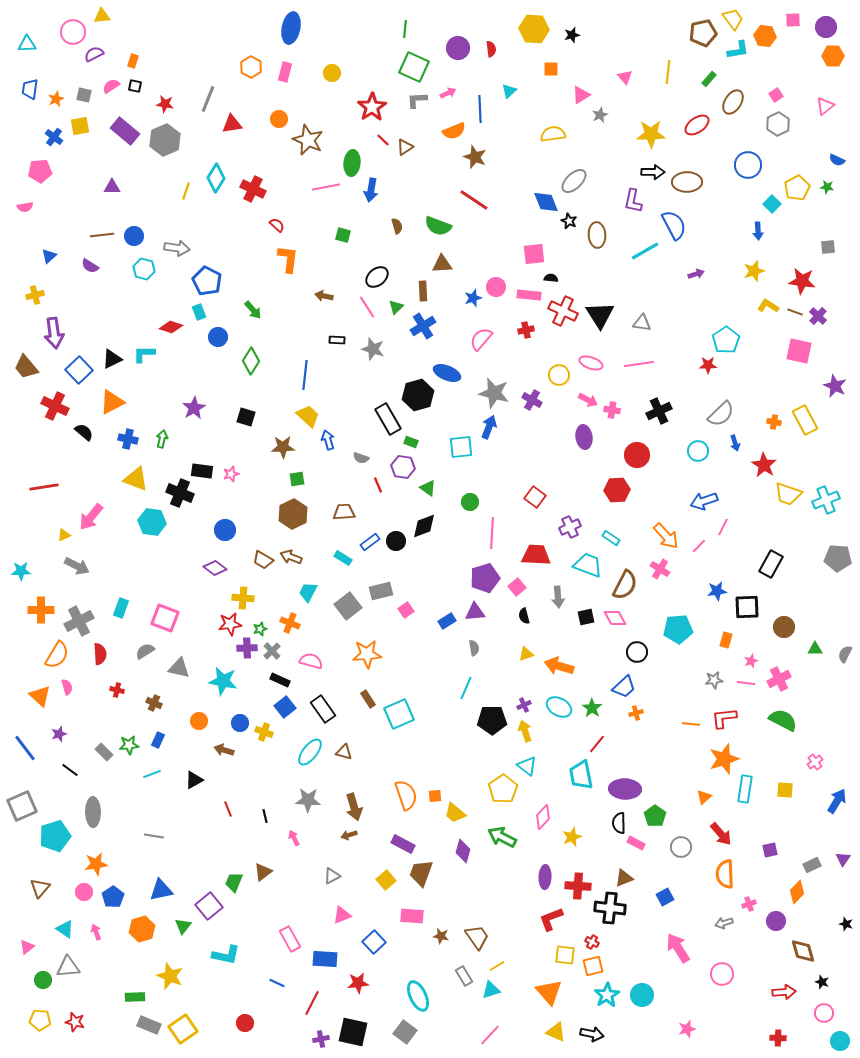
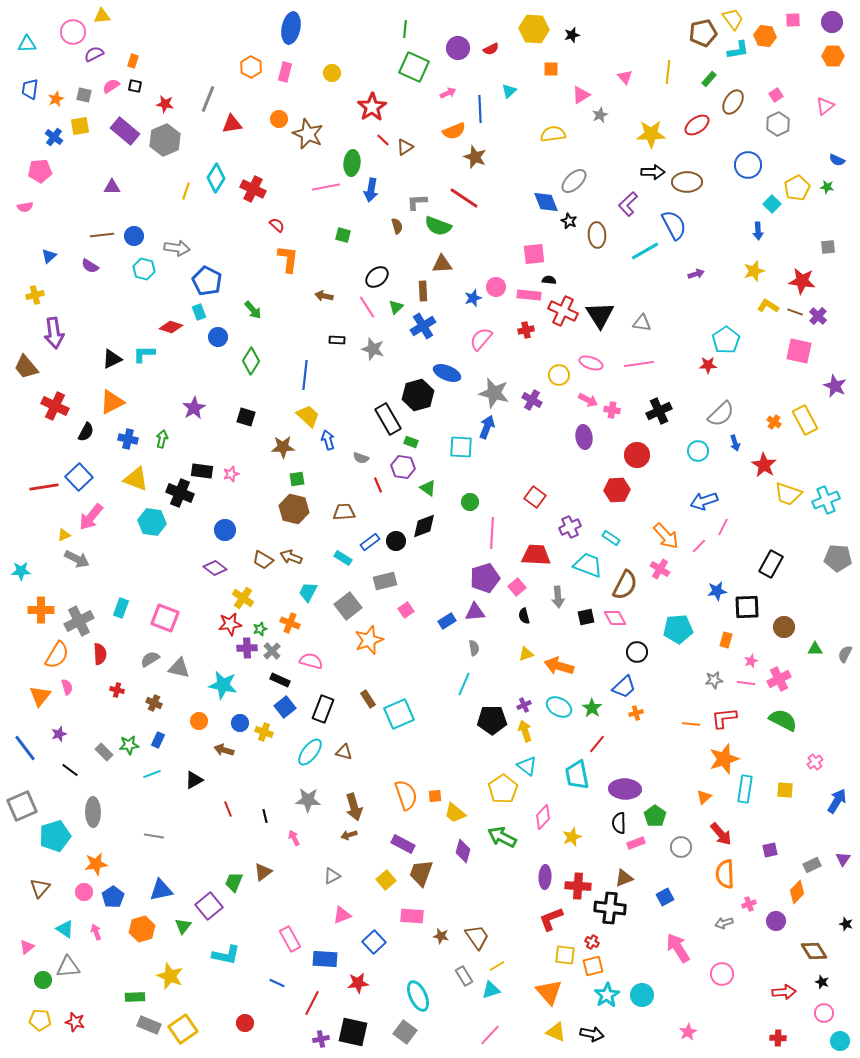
purple circle at (826, 27): moved 6 px right, 5 px up
red semicircle at (491, 49): rotated 70 degrees clockwise
gray L-shape at (417, 100): moved 102 px down
brown star at (308, 140): moved 6 px up
red line at (474, 200): moved 10 px left, 2 px up
purple L-shape at (633, 201): moved 5 px left, 3 px down; rotated 35 degrees clockwise
black semicircle at (551, 278): moved 2 px left, 2 px down
blue square at (79, 370): moved 107 px down
orange cross at (774, 422): rotated 24 degrees clockwise
blue arrow at (489, 427): moved 2 px left
black semicircle at (84, 432): moved 2 px right; rotated 78 degrees clockwise
cyan square at (461, 447): rotated 10 degrees clockwise
brown hexagon at (293, 514): moved 1 px right, 5 px up; rotated 20 degrees counterclockwise
gray arrow at (77, 566): moved 7 px up
gray rectangle at (381, 591): moved 4 px right, 10 px up
yellow cross at (243, 598): rotated 30 degrees clockwise
gray semicircle at (145, 651): moved 5 px right, 8 px down
orange star at (367, 654): moved 2 px right, 14 px up; rotated 16 degrees counterclockwise
cyan star at (223, 681): moved 4 px down
cyan line at (466, 688): moved 2 px left, 4 px up
orange triangle at (40, 696): rotated 25 degrees clockwise
black rectangle at (323, 709): rotated 56 degrees clockwise
cyan trapezoid at (581, 775): moved 4 px left
pink rectangle at (636, 843): rotated 48 degrees counterclockwise
brown diamond at (803, 951): moved 11 px right; rotated 16 degrees counterclockwise
pink star at (687, 1029): moved 1 px right, 3 px down; rotated 12 degrees counterclockwise
